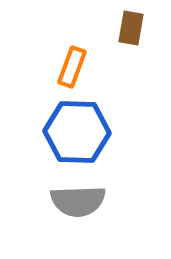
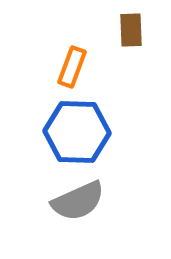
brown rectangle: moved 2 px down; rotated 12 degrees counterclockwise
gray semicircle: rotated 22 degrees counterclockwise
